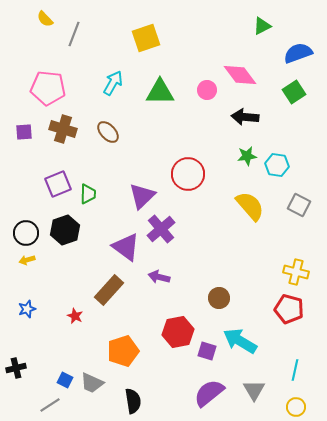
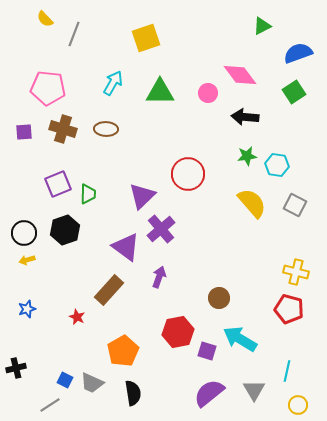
pink circle at (207, 90): moved 1 px right, 3 px down
brown ellipse at (108, 132): moved 2 px left, 3 px up; rotated 45 degrees counterclockwise
gray square at (299, 205): moved 4 px left
yellow semicircle at (250, 206): moved 2 px right, 3 px up
black circle at (26, 233): moved 2 px left
purple arrow at (159, 277): rotated 95 degrees clockwise
red star at (75, 316): moved 2 px right, 1 px down
cyan arrow at (240, 341): moved 2 px up
orange pentagon at (123, 351): rotated 12 degrees counterclockwise
cyan line at (295, 370): moved 8 px left, 1 px down
black semicircle at (133, 401): moved 8 px up
yellow circle at (296, 407): moved 2 px right, 2 px up
